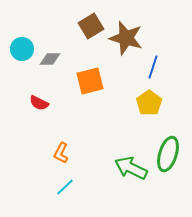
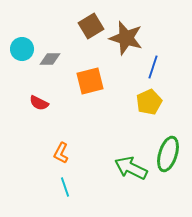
yellow pentagon: moved 1 px up; rotated 10 degrees clockwise
cyan line: rotated 66 degrees counterclockwise
